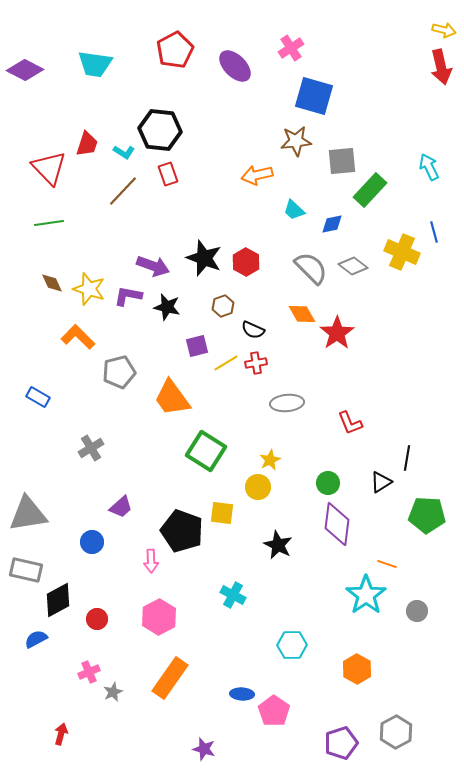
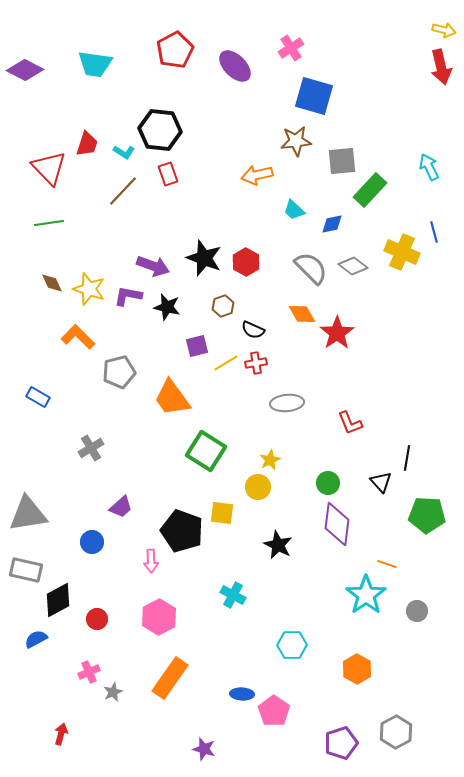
black triangle at (381, 482): rotated 40 degrees counterclockwise
